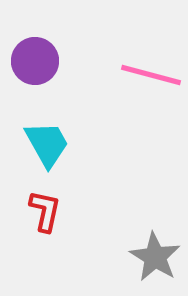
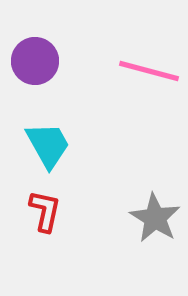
pink line: moved 2 px left, 4 px up
cyan trapezoid: moved 1 px right, 1 px down
gray star: moved 39 px up
